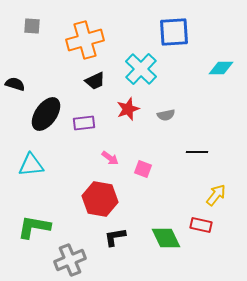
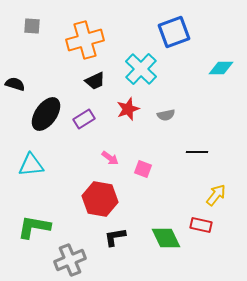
blue square: rotated 16 degrees counterclockwise
purple rectangle: moved 4 px up; rotated 25 degrees counterclockwise
